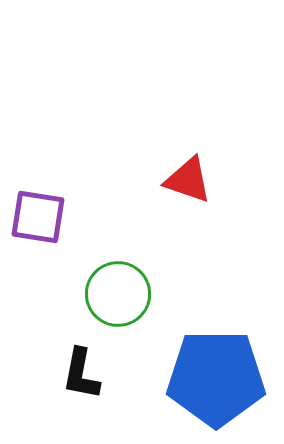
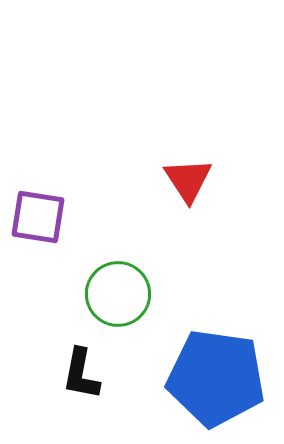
red triangle: rotated 38 degrees clockwise
blue pentagon: rotated 8 degrees clockwise
